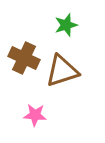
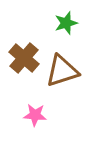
green star: moved 2 px up
brown cross: rotated 16 degrees clockwise
